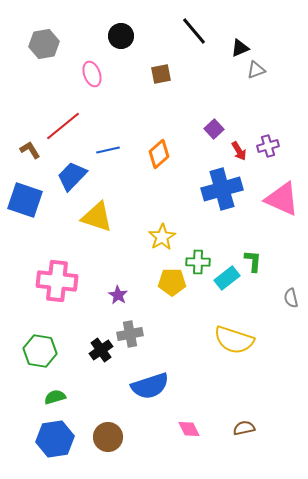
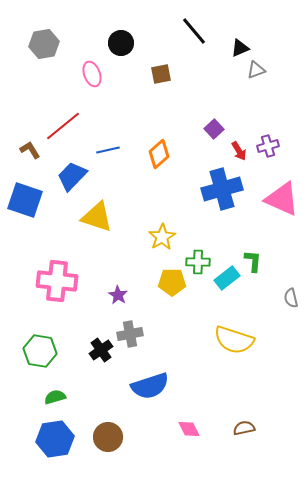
black circle: moved 7 px down
